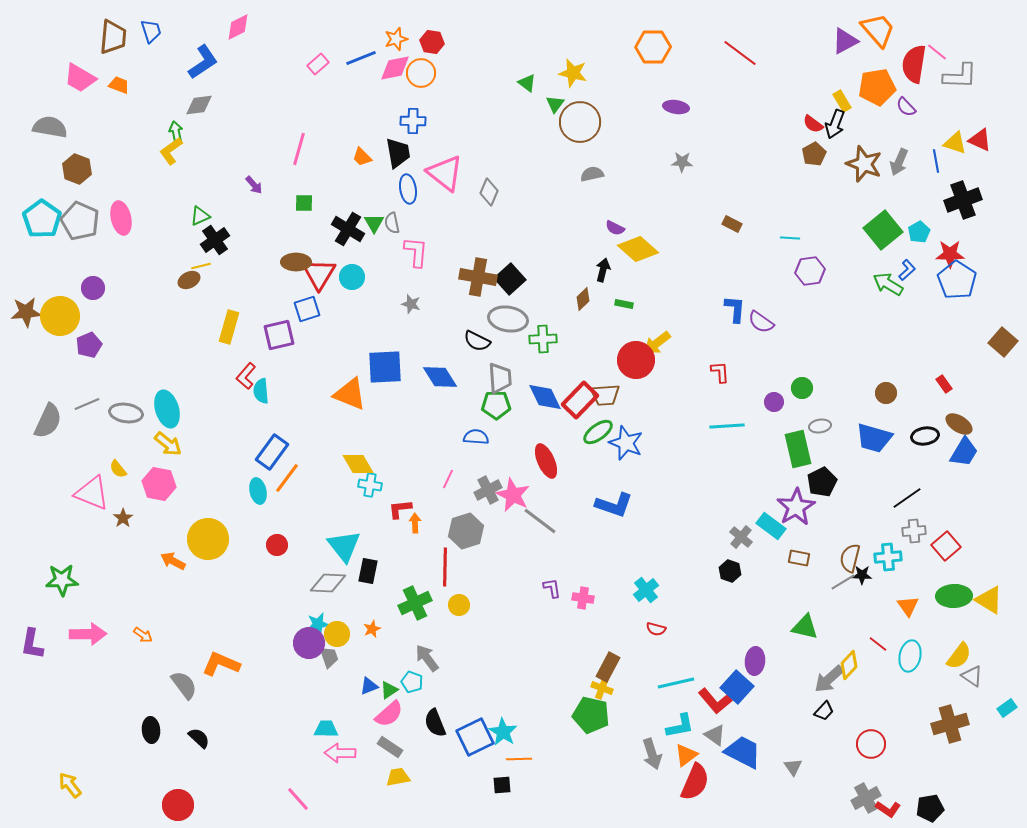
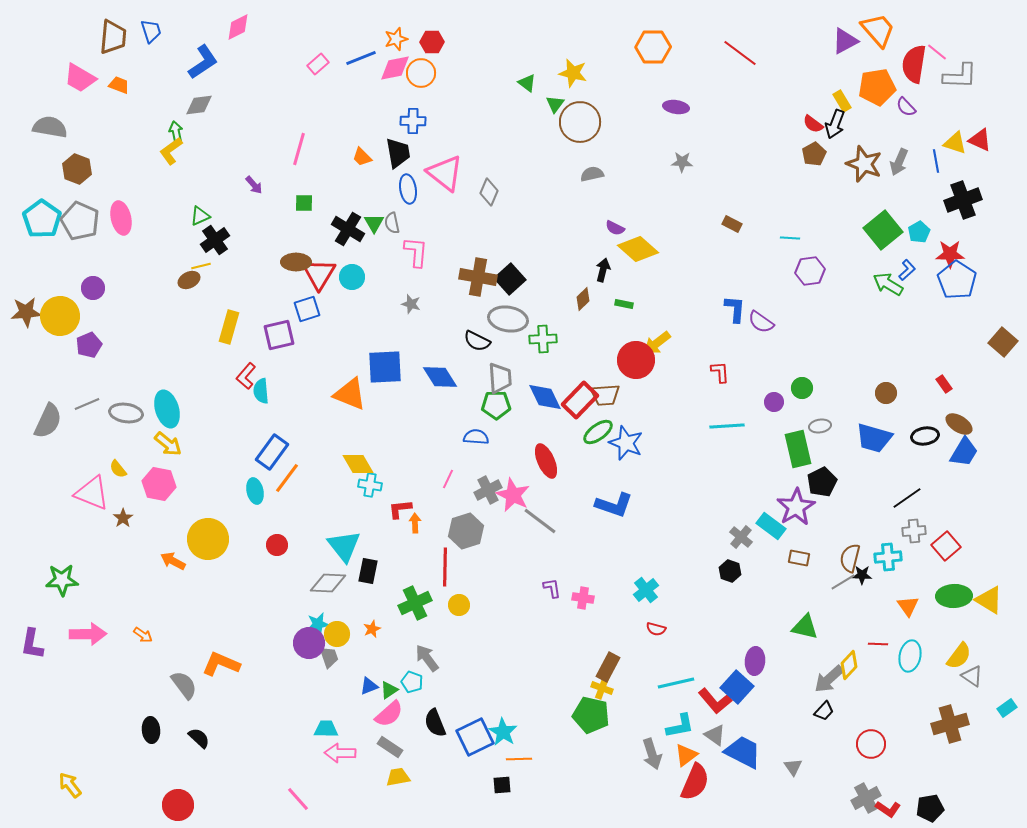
red hexagon at (432, 42): rotated 10 degrees counterclockwise
cyan ellipse at (258, 491): moved 3 px left
red line at (878, 644): rotated 36 degrees counterclockwise
